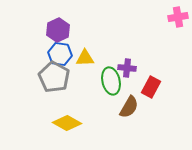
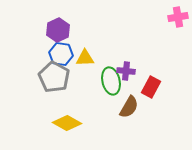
blue hexagon: moved 1 px right
purple cross: moved 1 px left, 3 px down
